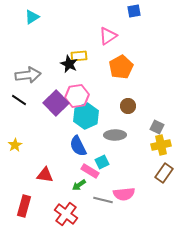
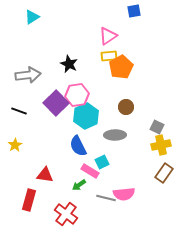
yellow rectangle: moved 30 px right
pink hexagon: moved 1 px up
black line: moved 11 px down; rotated 14 degrees counterclockwise
brown circle: moved 2 px left, 1 px down
gray line: moved 3 px right, 2 px up
red rectangle: moved 5 px right, 6 px up
